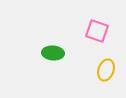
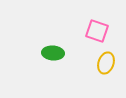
yellow ellipse: moved 7 px up
